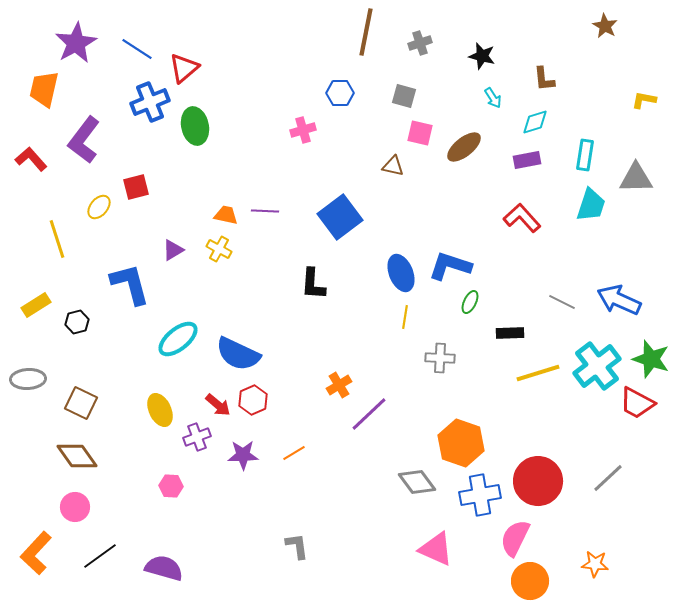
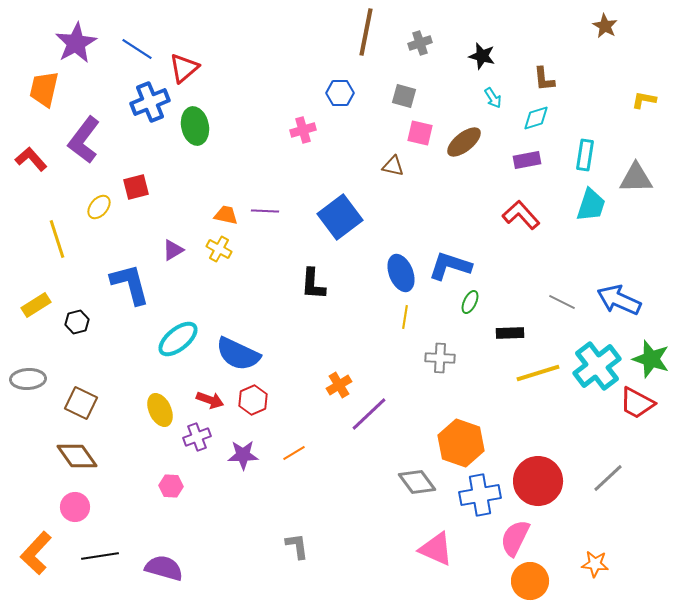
cyan diamond at (535, 122): moved 1 px right, 4 px up
brown ellipse at (464, 147): moved 5 px up
red L-shape at (522, 218): moved 1 px left, 3 px up
red arrow at (218, 405): moved 8 px left, 5 px up; rotated 20 degrees counterclockwise
black line at (100, 556): rotated 27 degrees clockwise
